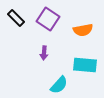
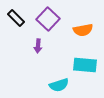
purple square: rotated 10 degrees clockwise
purple arrow: moved 6 px left, 7 px up
cyan semicircle: rotated 30 degrees clockwise
